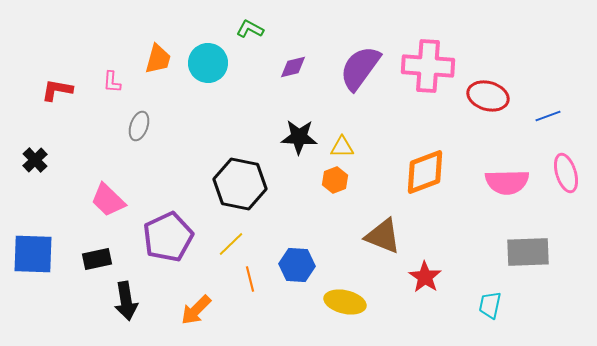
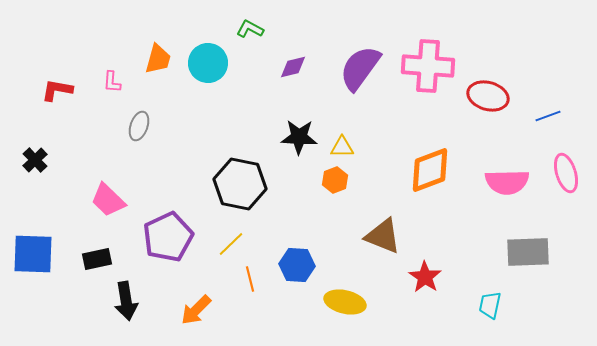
orange diamond: moved 5 px right, 2 px up
